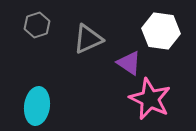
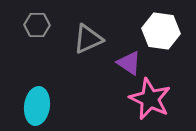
gray hexagon: rotated 20 degrees clockwise
